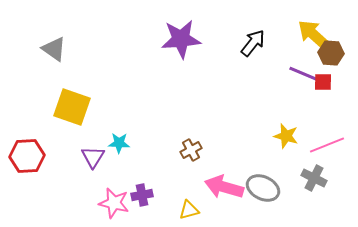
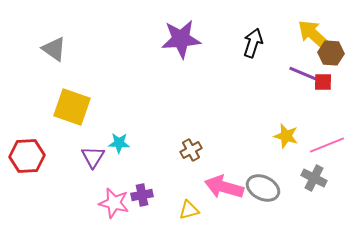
black arrow: rotated 20 degrees counterclockwise
